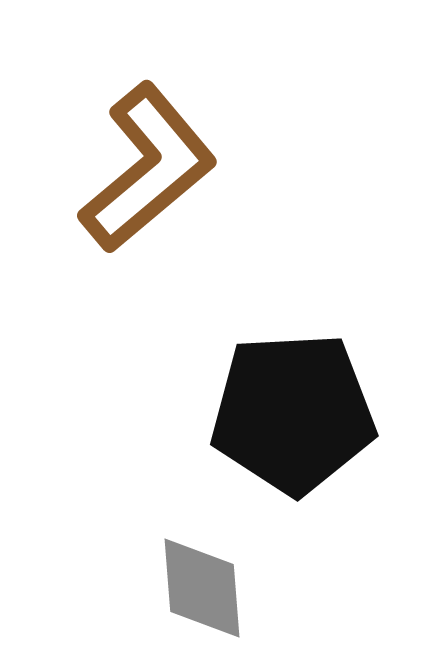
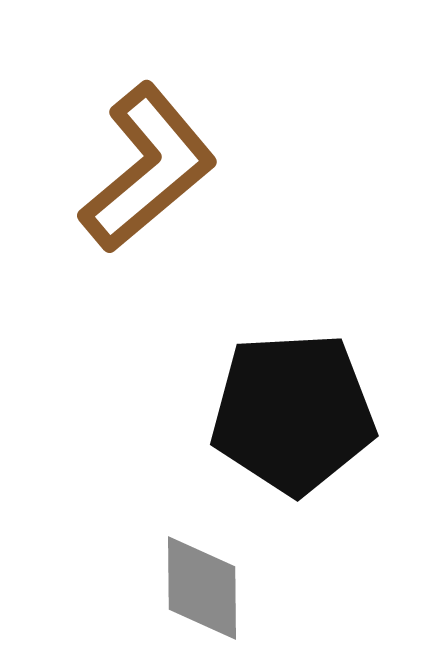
gray diamond: rotated 4 degrees clockwise
